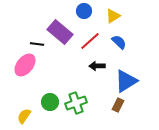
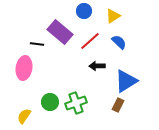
pink ellipse: moved 1 px left, 3 px down; rotated 30 degrees counterclockwise
